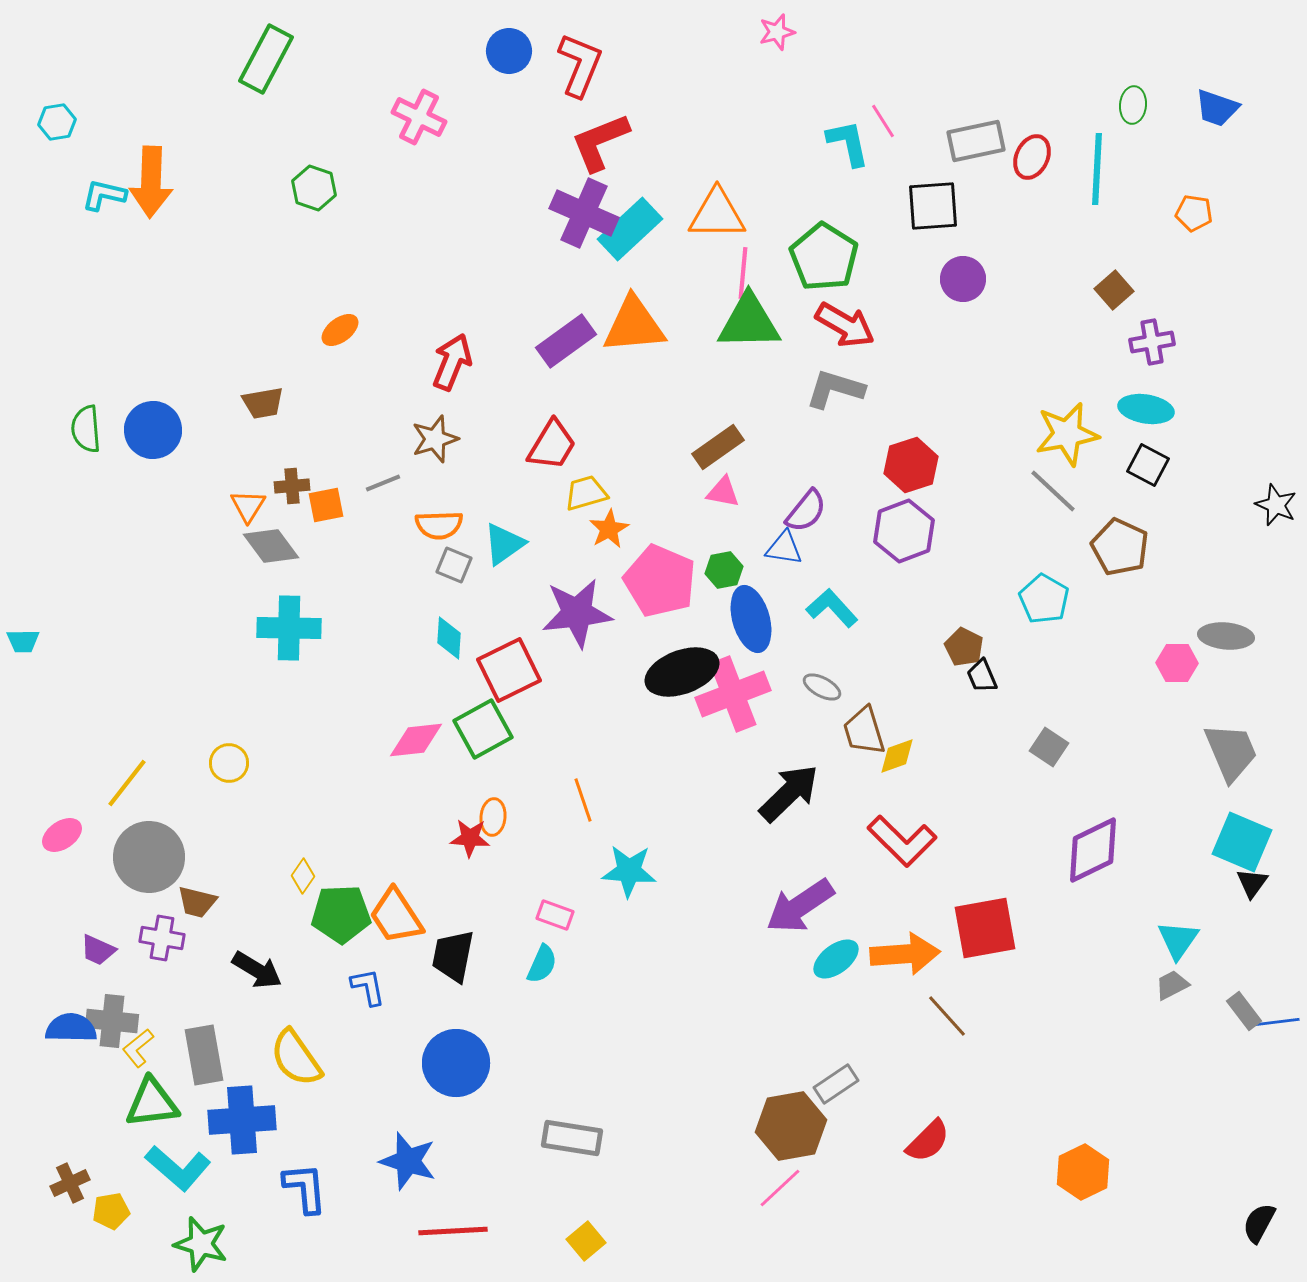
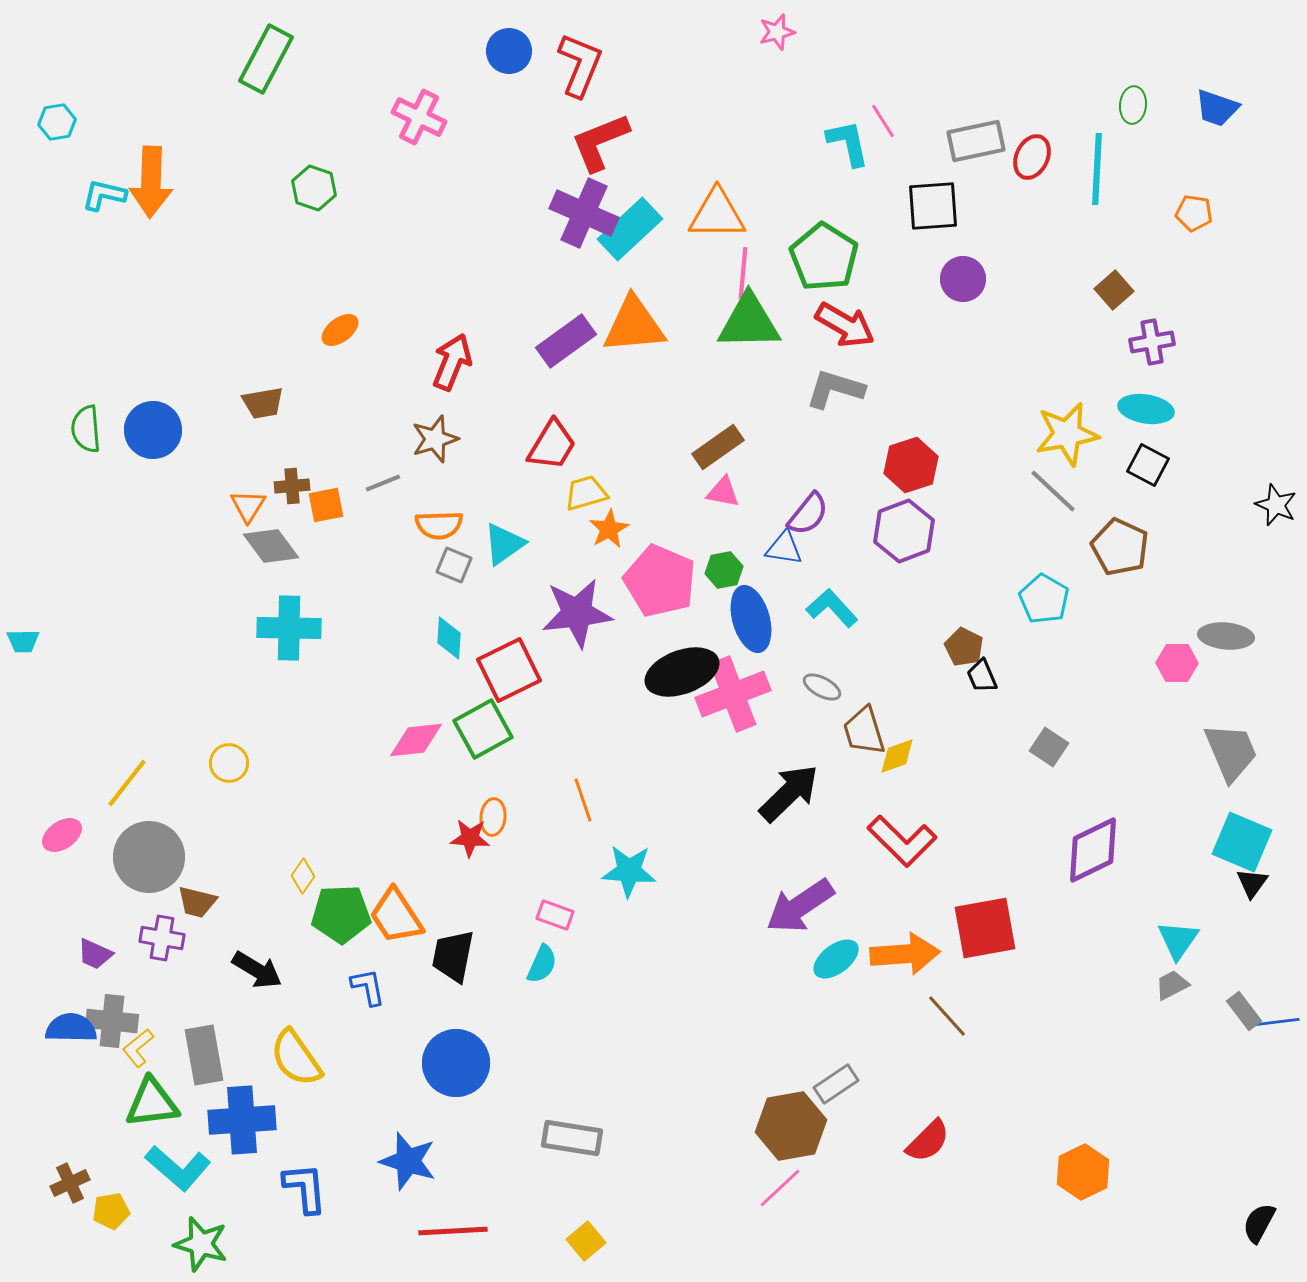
purple semicircle at (806, 511): moved 2 px right, 3 px down
purple trapezoid at (98, 950): moved 3 px left, 4 px down
